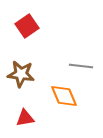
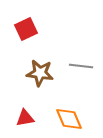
red square: moved 1 px left, 3 px down; rotated 10 degrees clockwise
brown star: moved 19 px right, 1 px up
orange diamond: moved 5 px right, 23 px down
